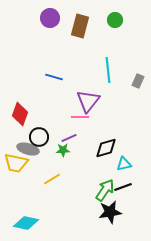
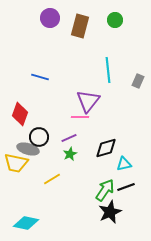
blue line: moved 14 px left
green star: moved 7 px right, 4 px down; rotated 24 degrees counterclockwise
black line: moved 3 px right
black star: rotated 15 degrees counterclockwise
